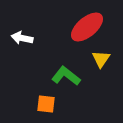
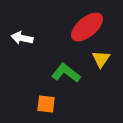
green L-shape: moved 3 px up
